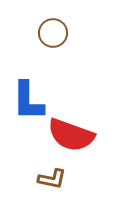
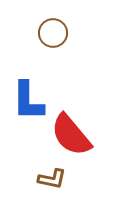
red semicircle: rotated 30 degrees clockwise
